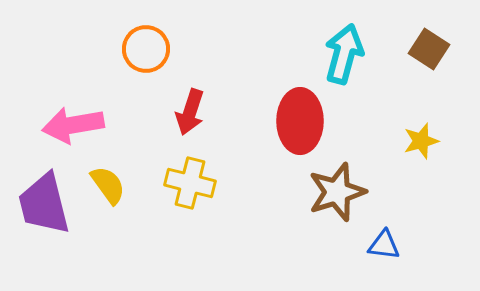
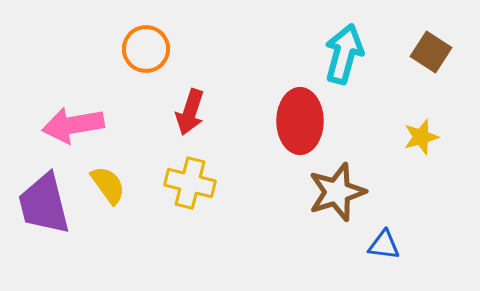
brown square: moved 2 px right, 3 px down
yellow star: moved 4 px up
